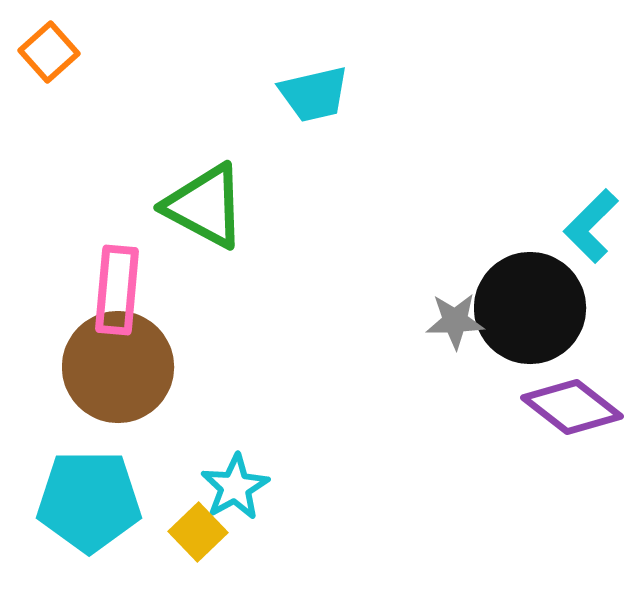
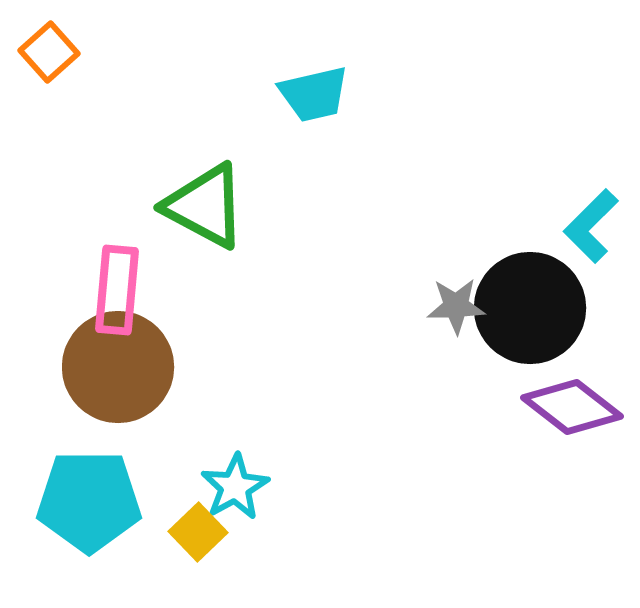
gray star: moved 1 px right, 15 px up
